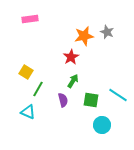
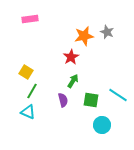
green line: moved 6 px left, 2 px down
